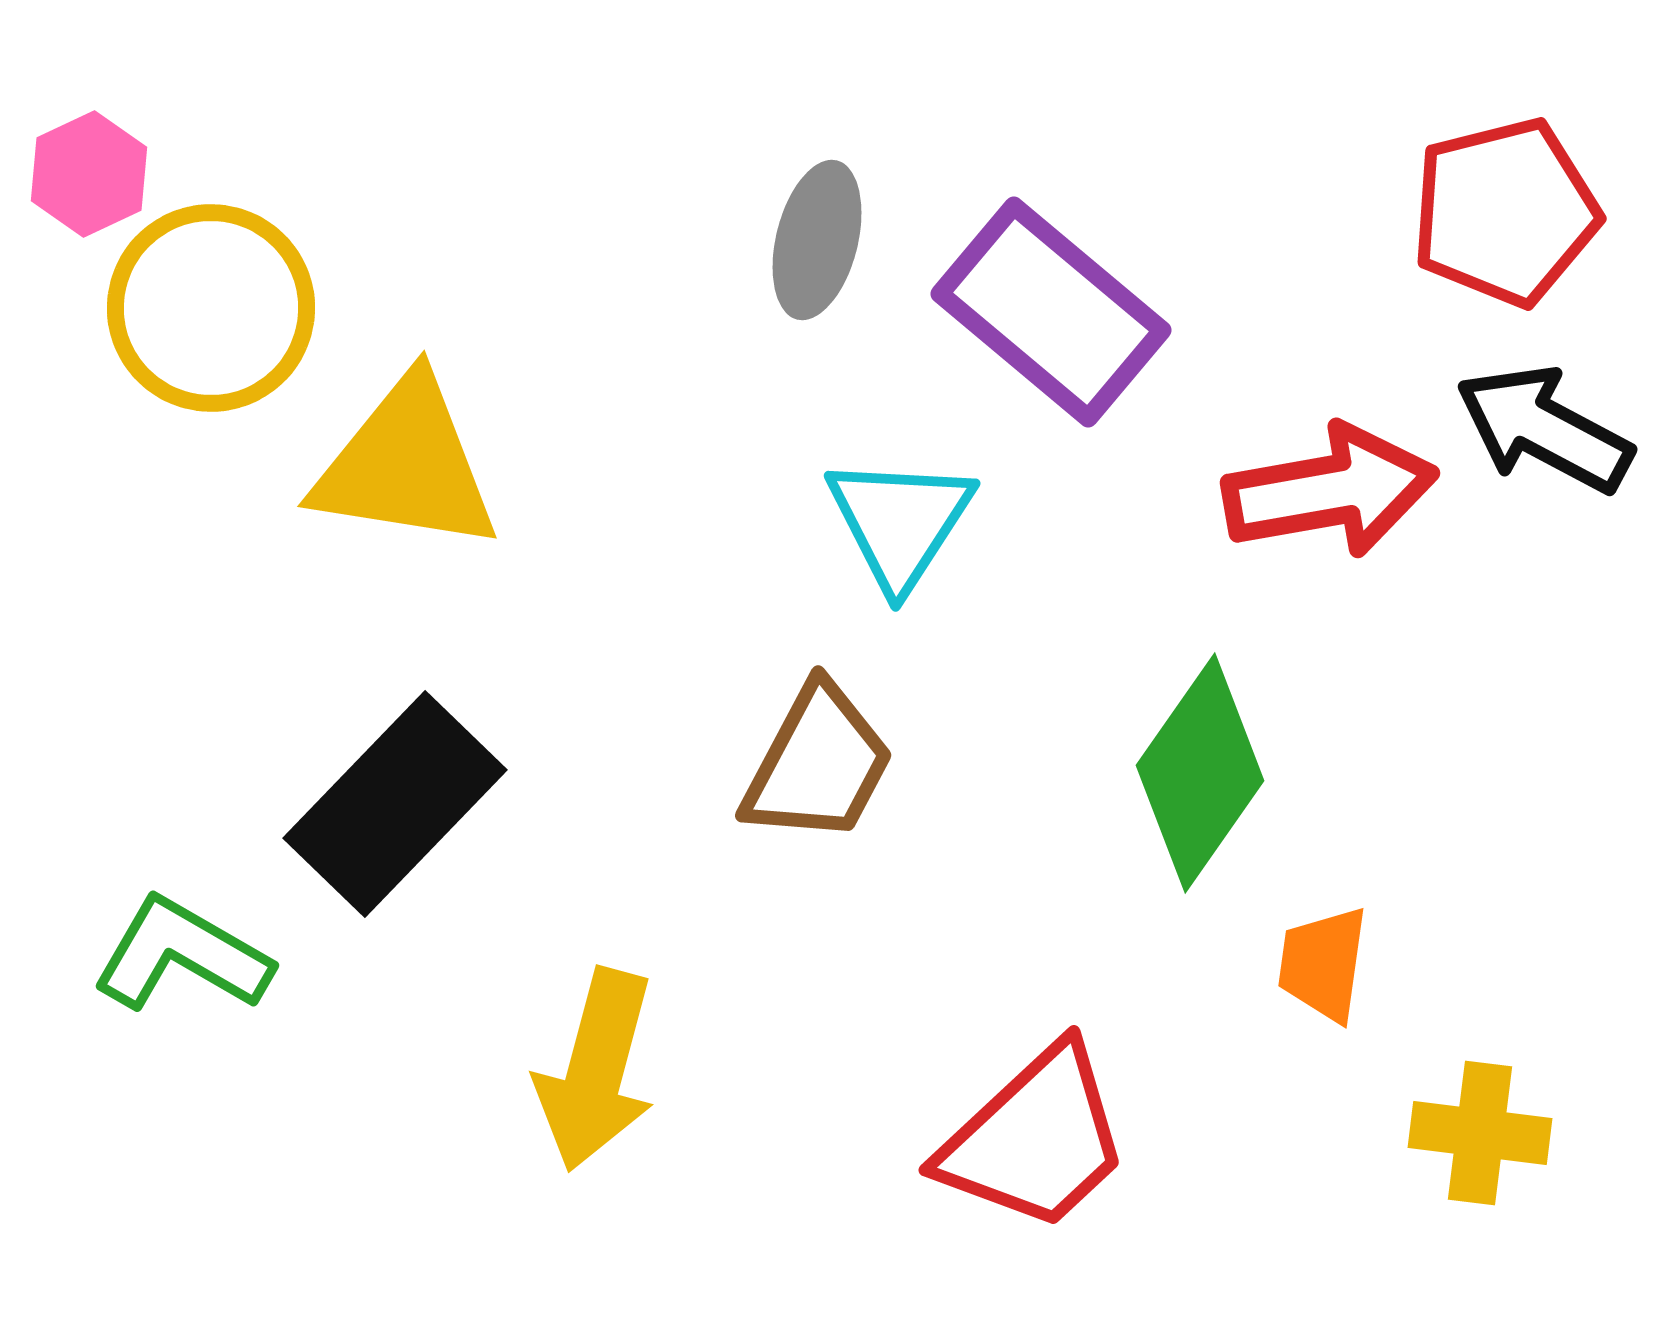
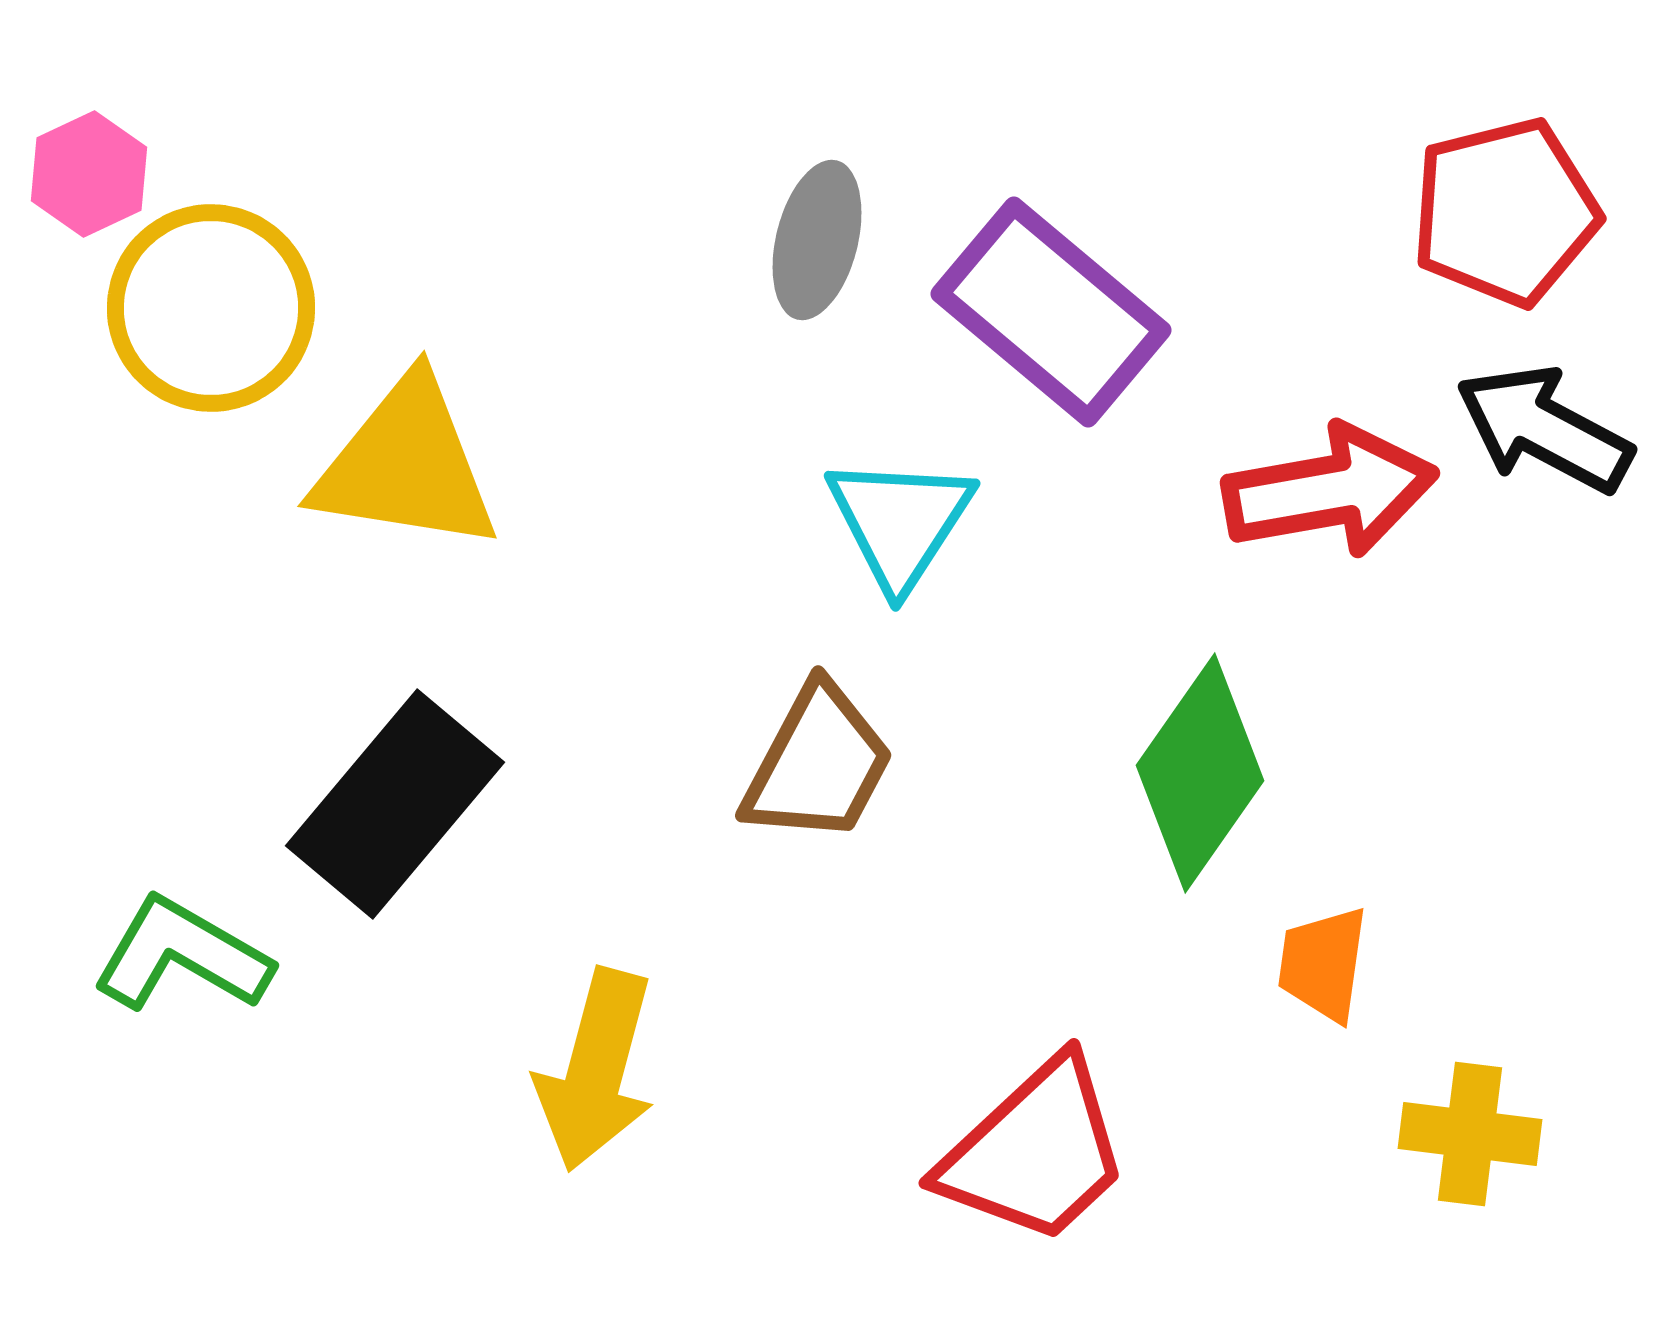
black rectangle: rotated 4 degrees counterclockwise
yellow cross: moved 10 px left, 1 px down
red trapezoid: moved 13 px down
